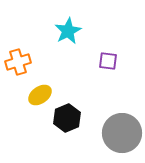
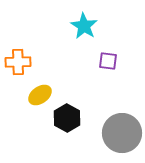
cyan star: moved 16 px right, 5 px up; rotated 12 degrees counterclockwise
orange cross: rotated 15 degrees clockwise
black hexagon: rotated 8 degrees counterclockwise
